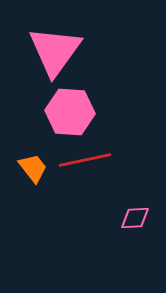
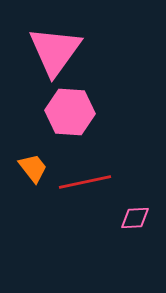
red line: moved 22 px down
